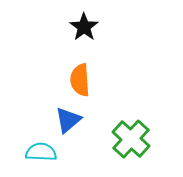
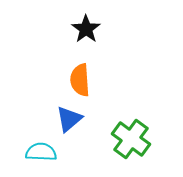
black star: moved 2 px right, 2 px down
blue triangle: moved 1 px right, 1 px up
green cross: rotated 6 degrees counterclockwise
